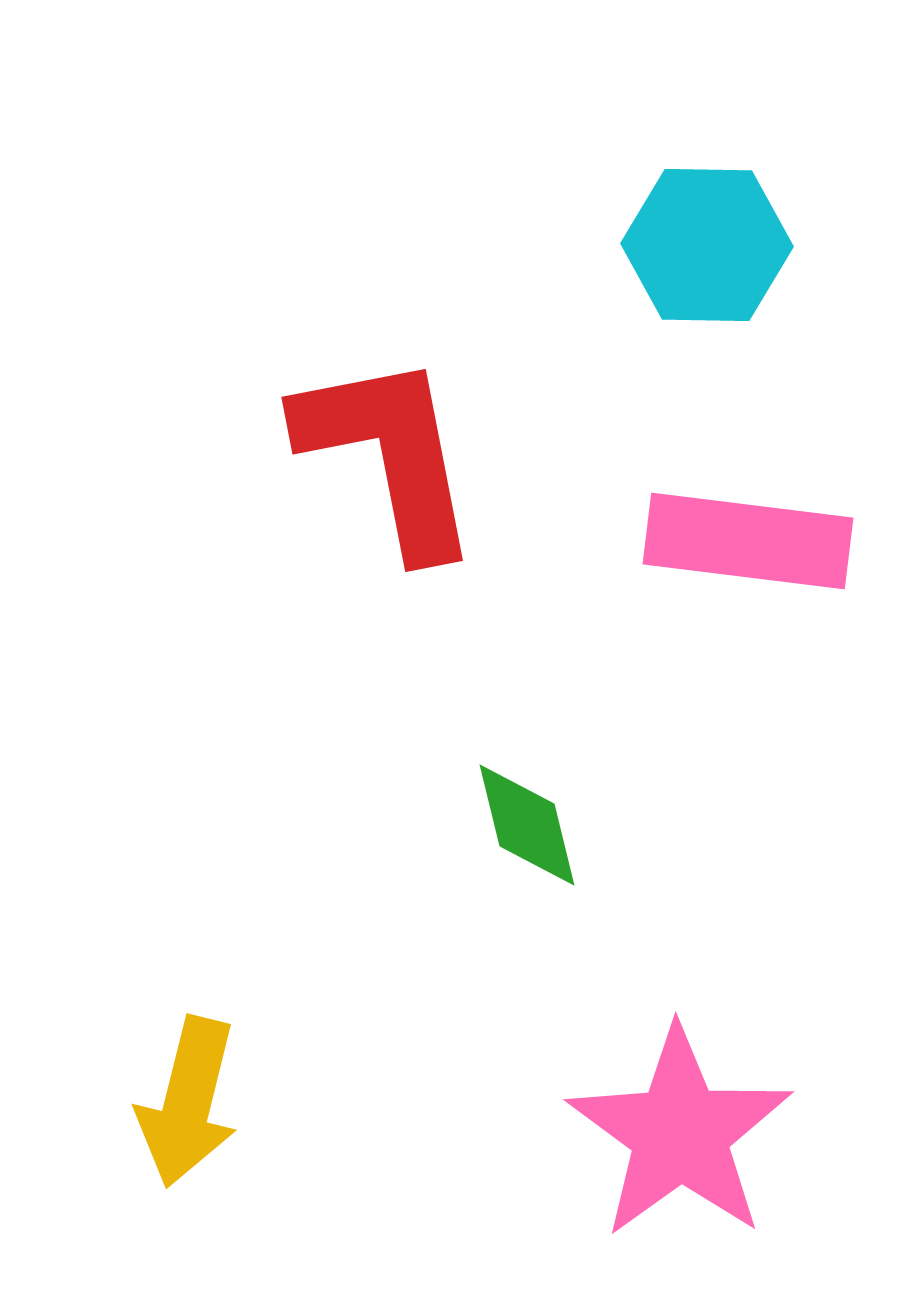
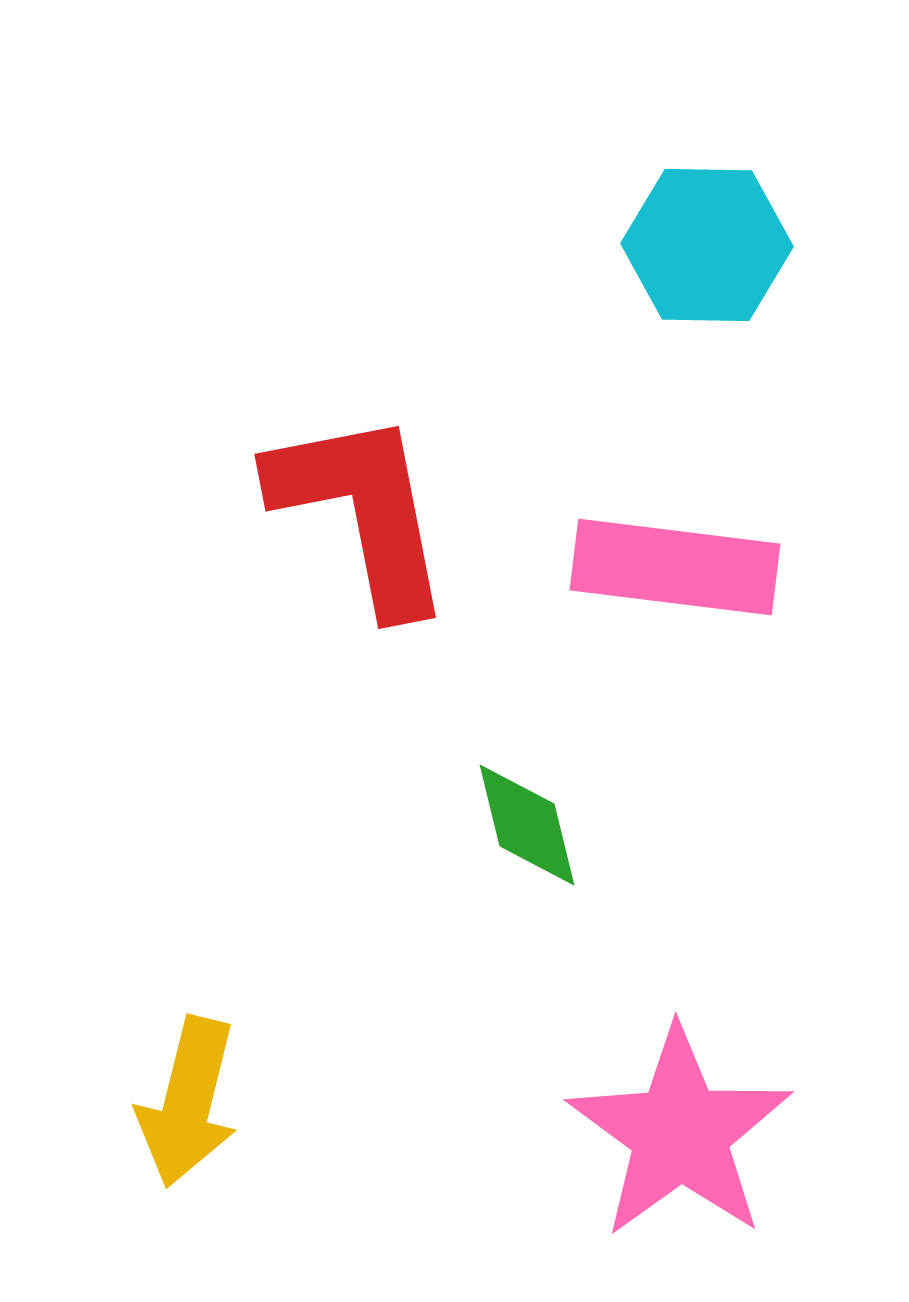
red L-shape: moved 27 px left, 57 px down
pink rectangle: moved 73 px left, 26 px down
